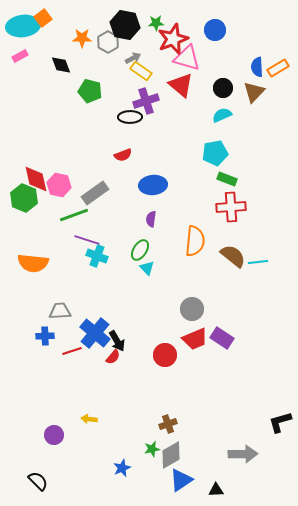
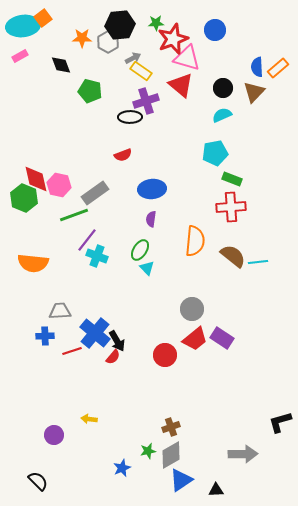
black hexagon at (125, 25): moved 5 px left; rotated 16 degrees counterclockwise
orange rectangle at (278, 68): rotated 10 degrees counterclockwise
green rectangle at (227, 179): moved 5 px right
blue ellipse at (153, 185): moved 1 px left, 4 px down
purple line at (87, 240): rotated 70 degrees counterclockwise
red trapezoid at (195, 339): rotated 16 degrees counterclockwise
brown cross at (168, 424): moved 3 px right, 3 px down
green star at (152, 449): moved 4 px left, 2 px down
